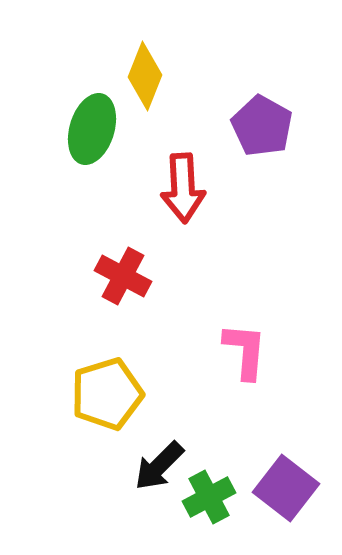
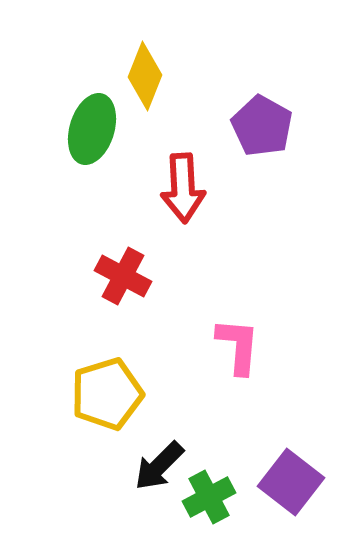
pink L-shape: moved 7 px left, 5 px up
purple square: moved 5 px right, 6 px up
